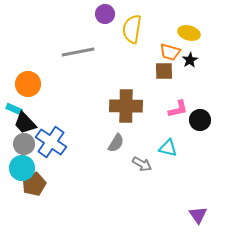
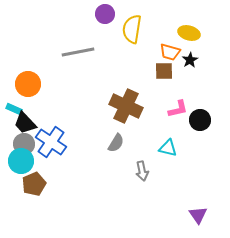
brown cross: rotated 24 degrees clockwise
gray arrow: moved 7 px down; rotated 48 degrees clockwise
cyan circle: moved 1 px left, 7 px up
